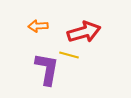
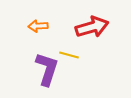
red arrow: moved 8 px right, 5 px up
purple L-shape: rotated 8 degrees clockwise
